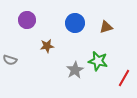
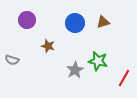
brown triangle: moved 3 px left, 5 px up
brown star: moved 1 px right; rotated 24 degrees clockwise
gray semicircle: moved 2 px right
